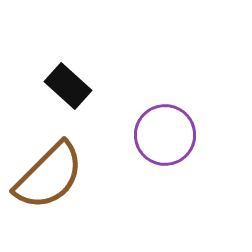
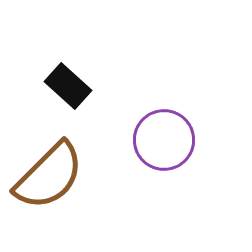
purple circle: moved 1 px left, 5 px down
